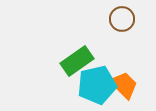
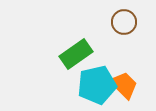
brown circle: moved 2 px right, 3 px down
green rectangle: moved 1 px left, 7 px up
